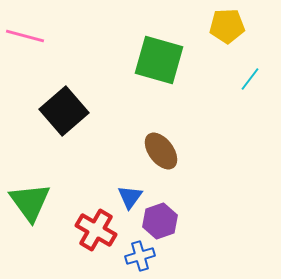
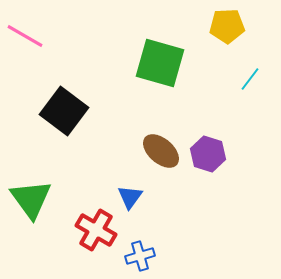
pink line: rotated 15 degrees clockwise
green square: moved 1 px right, 3 px down
black square: rotated 12 degrees counterclockwise
brown ellipse: rotated 12 degrees counterclockwise
green triangle: moved 1 px right, 3 px up
purple hexagon: moved 48 px right, 67 px up; rotated 24 degrees counterclockwise
